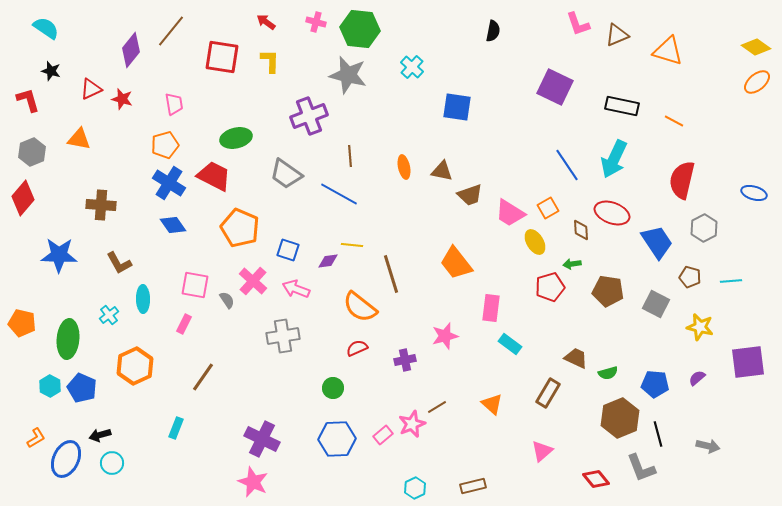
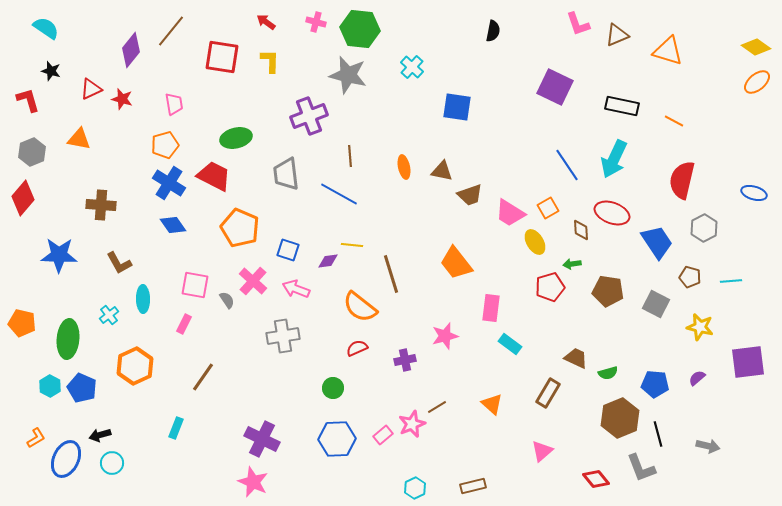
gray trapezoid at (286, 174): rotated 48 degrees clockwise
